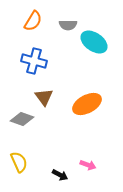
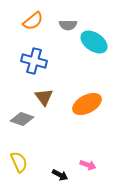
orange semicircle: rotated 20 degrees clockwise
